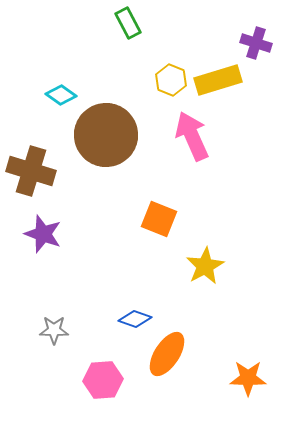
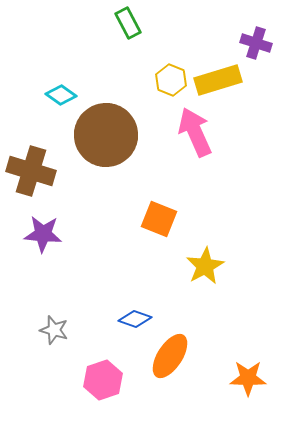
pink arrow: moved 3 px right, 4 px up
purple star: rotated 15 degrees counterclockwise
gray star: rotated 16 degrees clockwise
orange ellipse: moved 3 px right, 2 px down
pink hexagon: rotated 15 degrees counterclockwise
